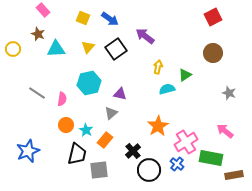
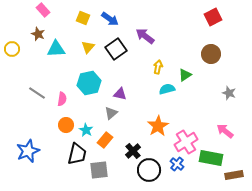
yellow circle: moved 1 px left
brown circle: moved 2 px left, 1 px down
